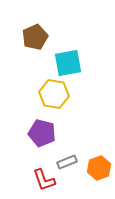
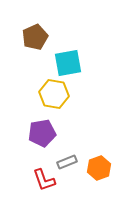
purple pentagon: rotated 24 degrees counterclockwise
